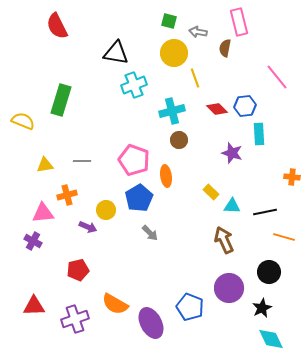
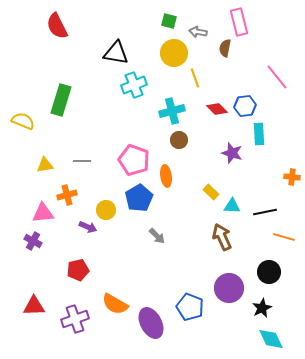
gray arrow at (150, 233): moved 7 px right, 3 px down
brown arrow at (224, 240): moved 2 px left, 3 px up
